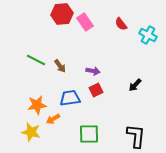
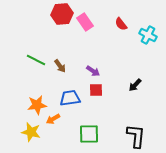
purple arrow: rotated 24 degrees clockwise
red square: rotated 24 degrees clockwise
